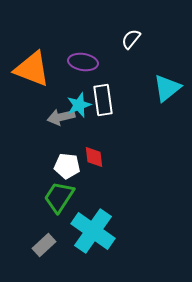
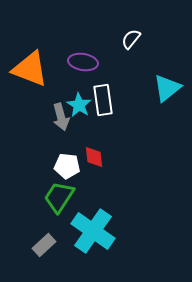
orange triangle: moved 2 px left
cyan star: rotated 20 degrees counterclockwise
gray arrow: rotated 92 degrees counterclockwise
